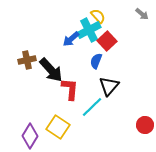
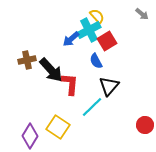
yellow semicircle: moved 1 px left
red square: rotated 12 degrees clockwise
blue semicircle: rotated 49 degrees counterclockwise
red L-shape: moved 5 px up
